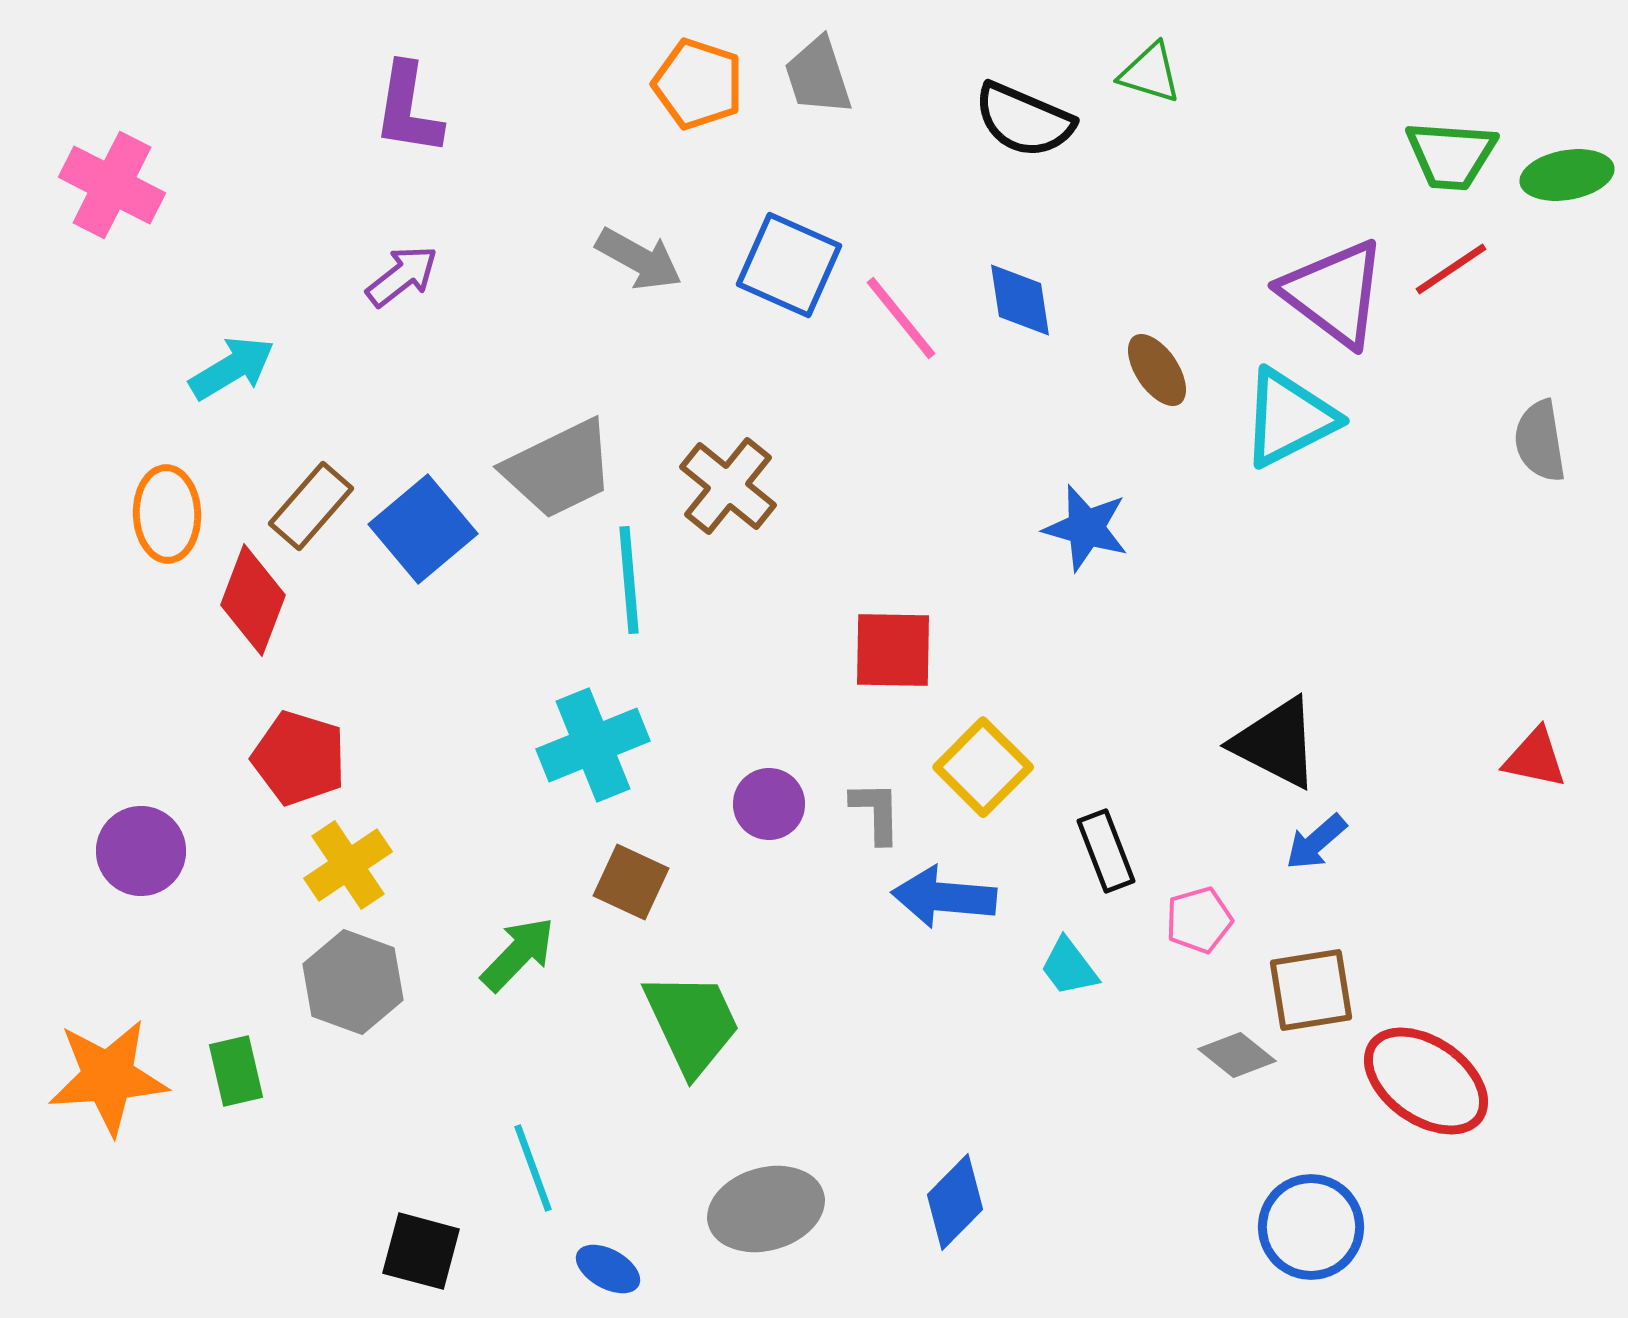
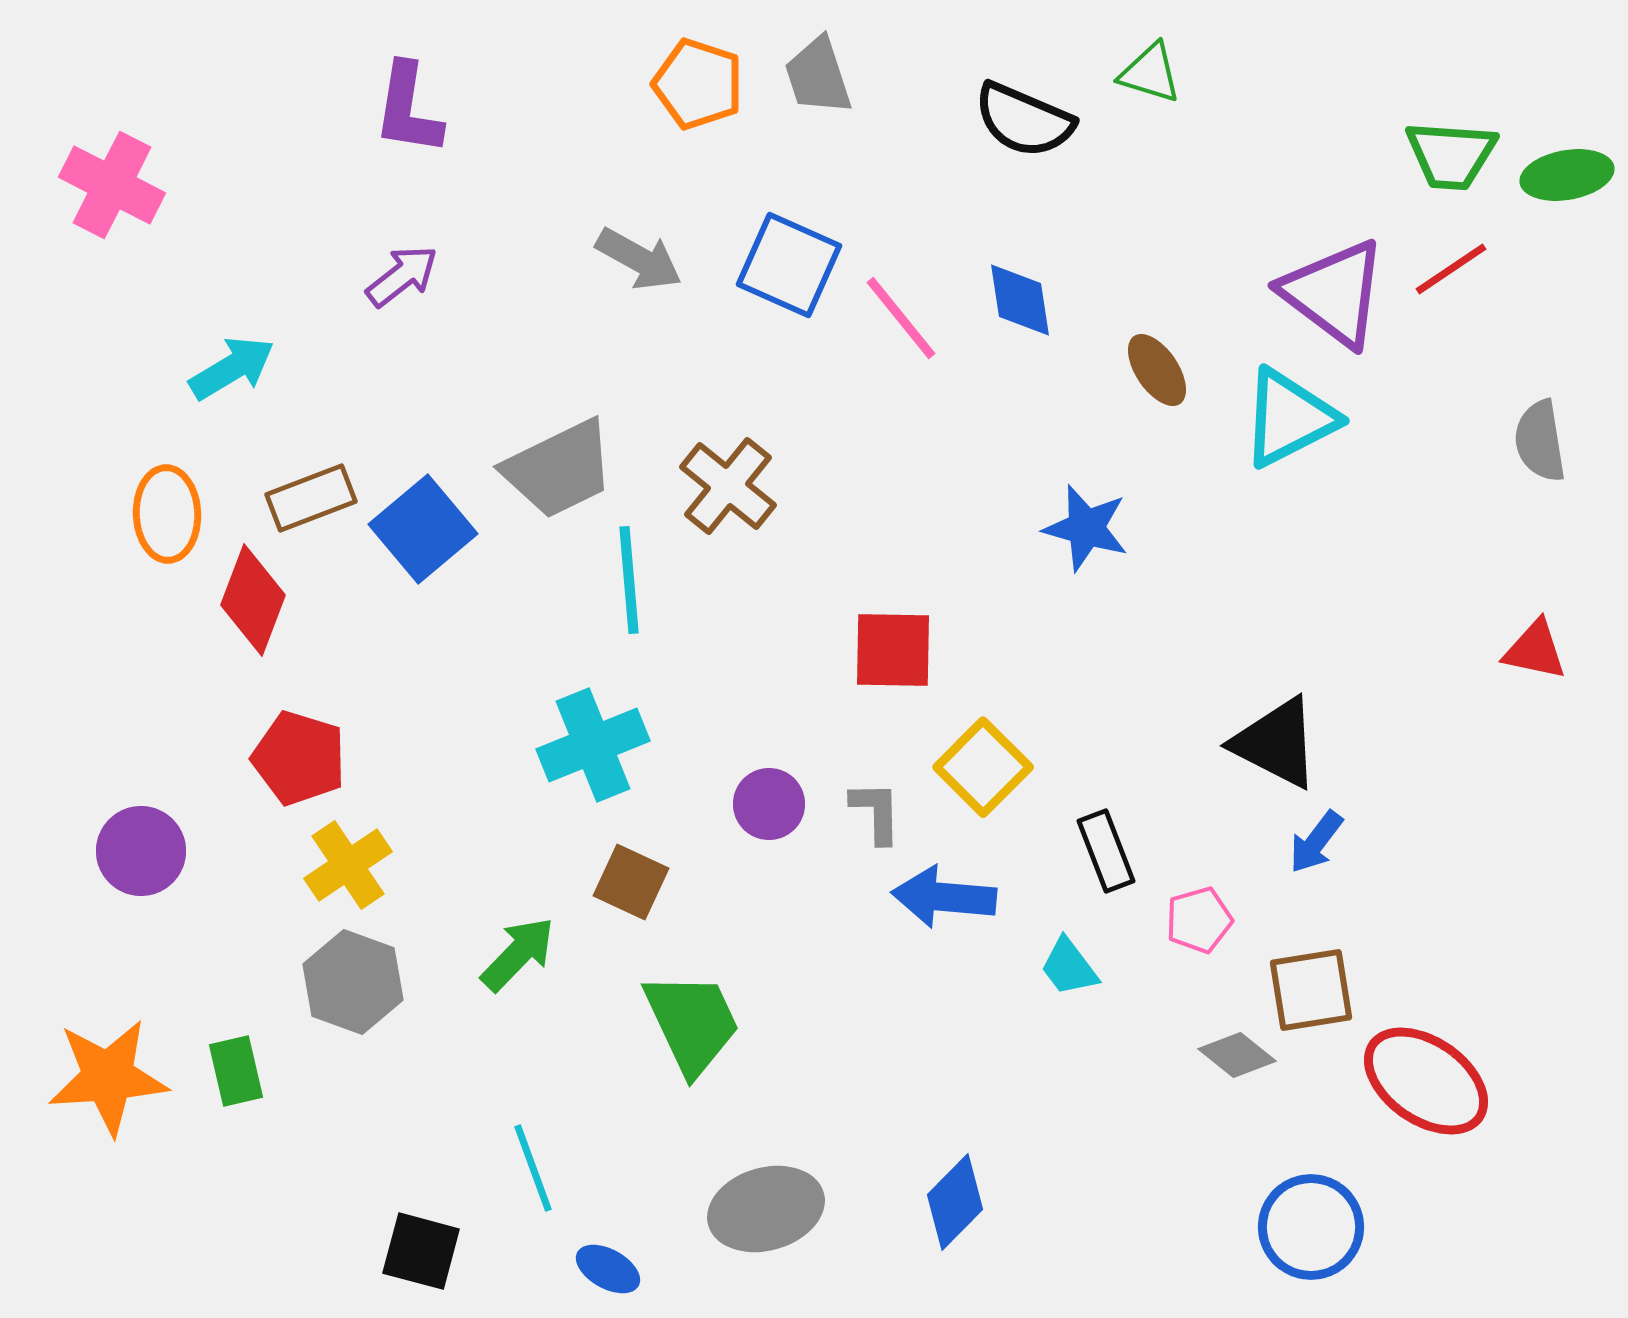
brown rectangle at (311, 506): moved 8 px up; rotated 28 degrees clockwise
red triangle at (1535, 758): moved 108 px up
blue arrow at (1316, 842): rotated 12 degrees counterclockwise
